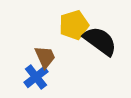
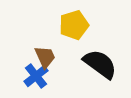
black semicircle: moved 23 px down
blue cross: moved 1 px up
